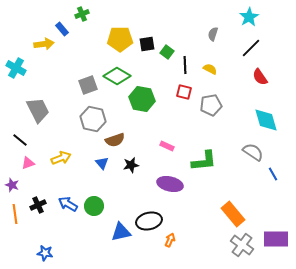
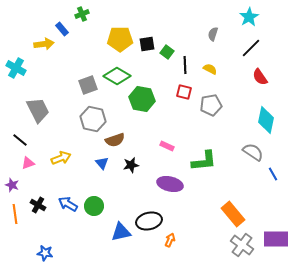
cyan diamond at (266, 120): rotated 28 degrees clockwise
black cross at (38, 205): rotated 35 degrees counterclockwise
